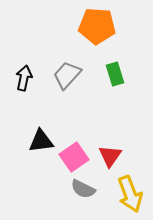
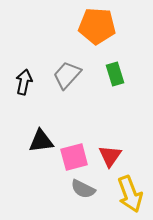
black arrow: moved 4 px down
pink square: rotated 20 degrees clockwise
